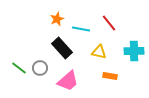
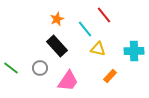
red line: moved 5 px left, 8 px up
cyan line: moved 4 px right; rotated 42 degrees clockwise
black rectangle: moved 5 px left, 2 px up
yellow triangle: moved 1 px left, 3 px up
green line: moved 8 px left
orange rectangle: rotated 56 degrees counterclockwise
pink trapezoid: rotated 15 degrees counterclockwise
